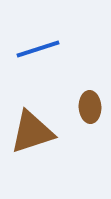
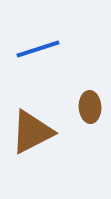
brown triangle: rotated 9 degrees counterclockwise
